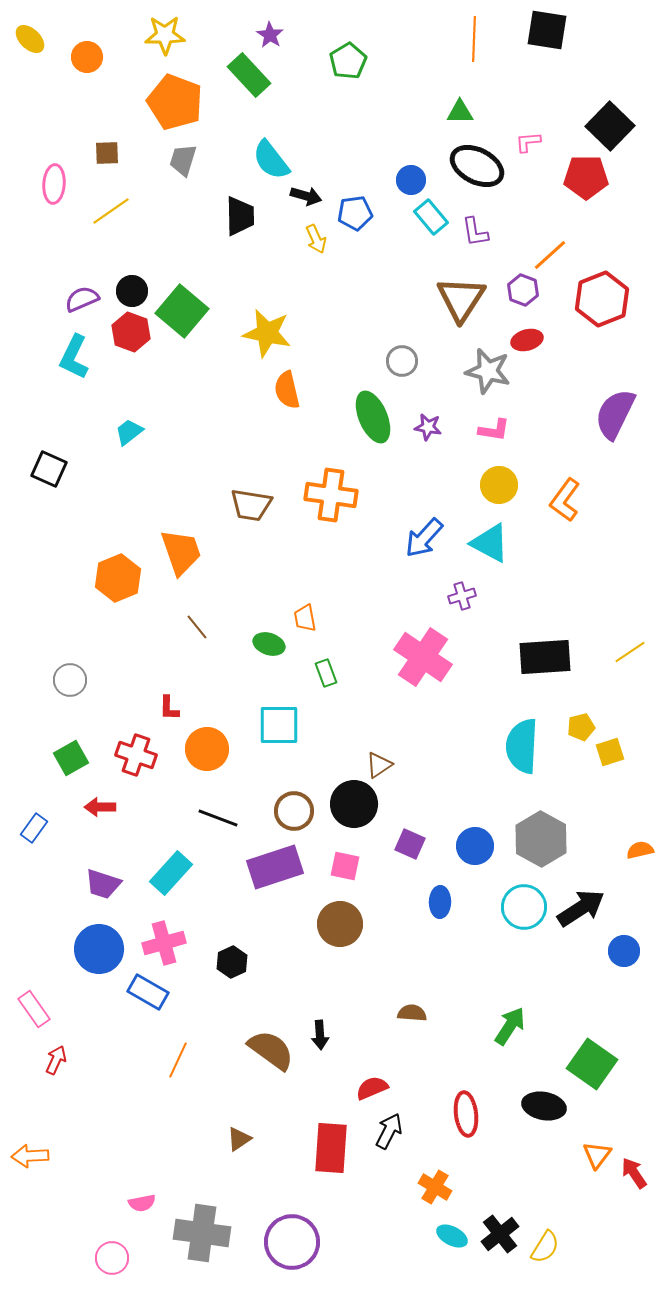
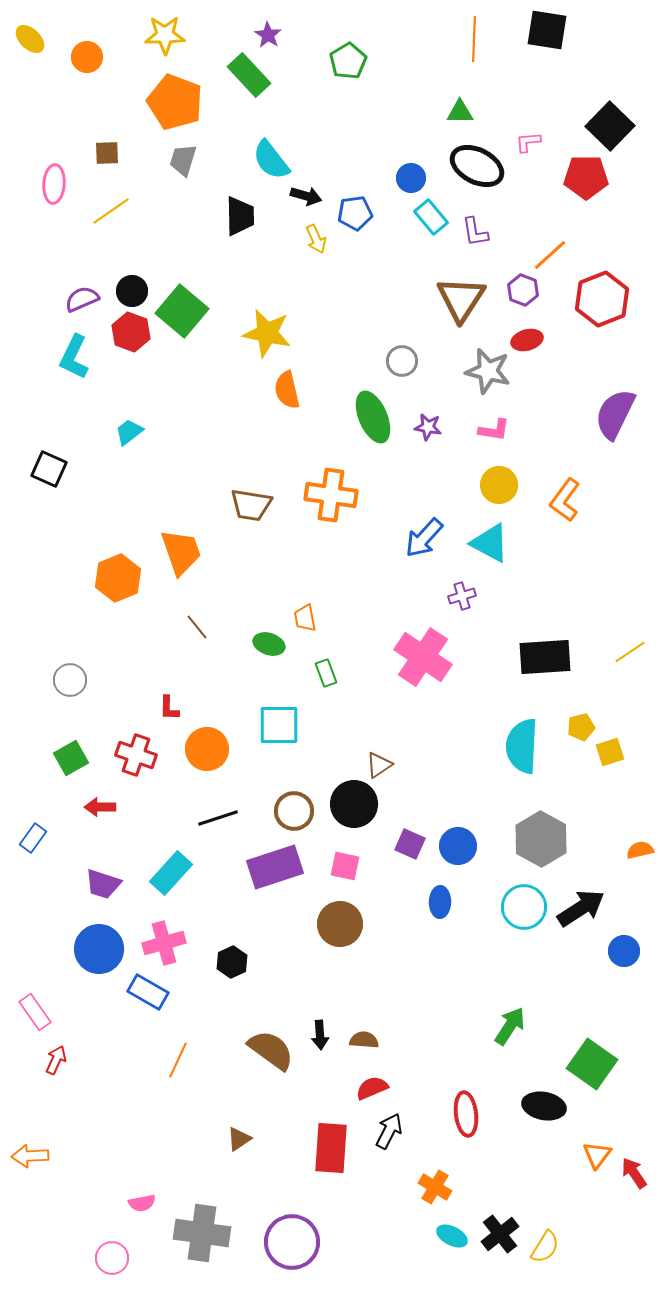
purple star at (270, 35): moved 2 px left
blue circle at (411, 180): moved 2 px up
black line at (218, 818): rotated 39 degrees counterclockwise
blue rectangle at (34, 828): moved 1 px left, 10 px down
blue circle at (475, 846): moved 17 px left
pink rectangle at (34, 1009): moved 1 px right, 3 px down
brown semicircle at (412, 1013): moved 48 px left, 27 px down
